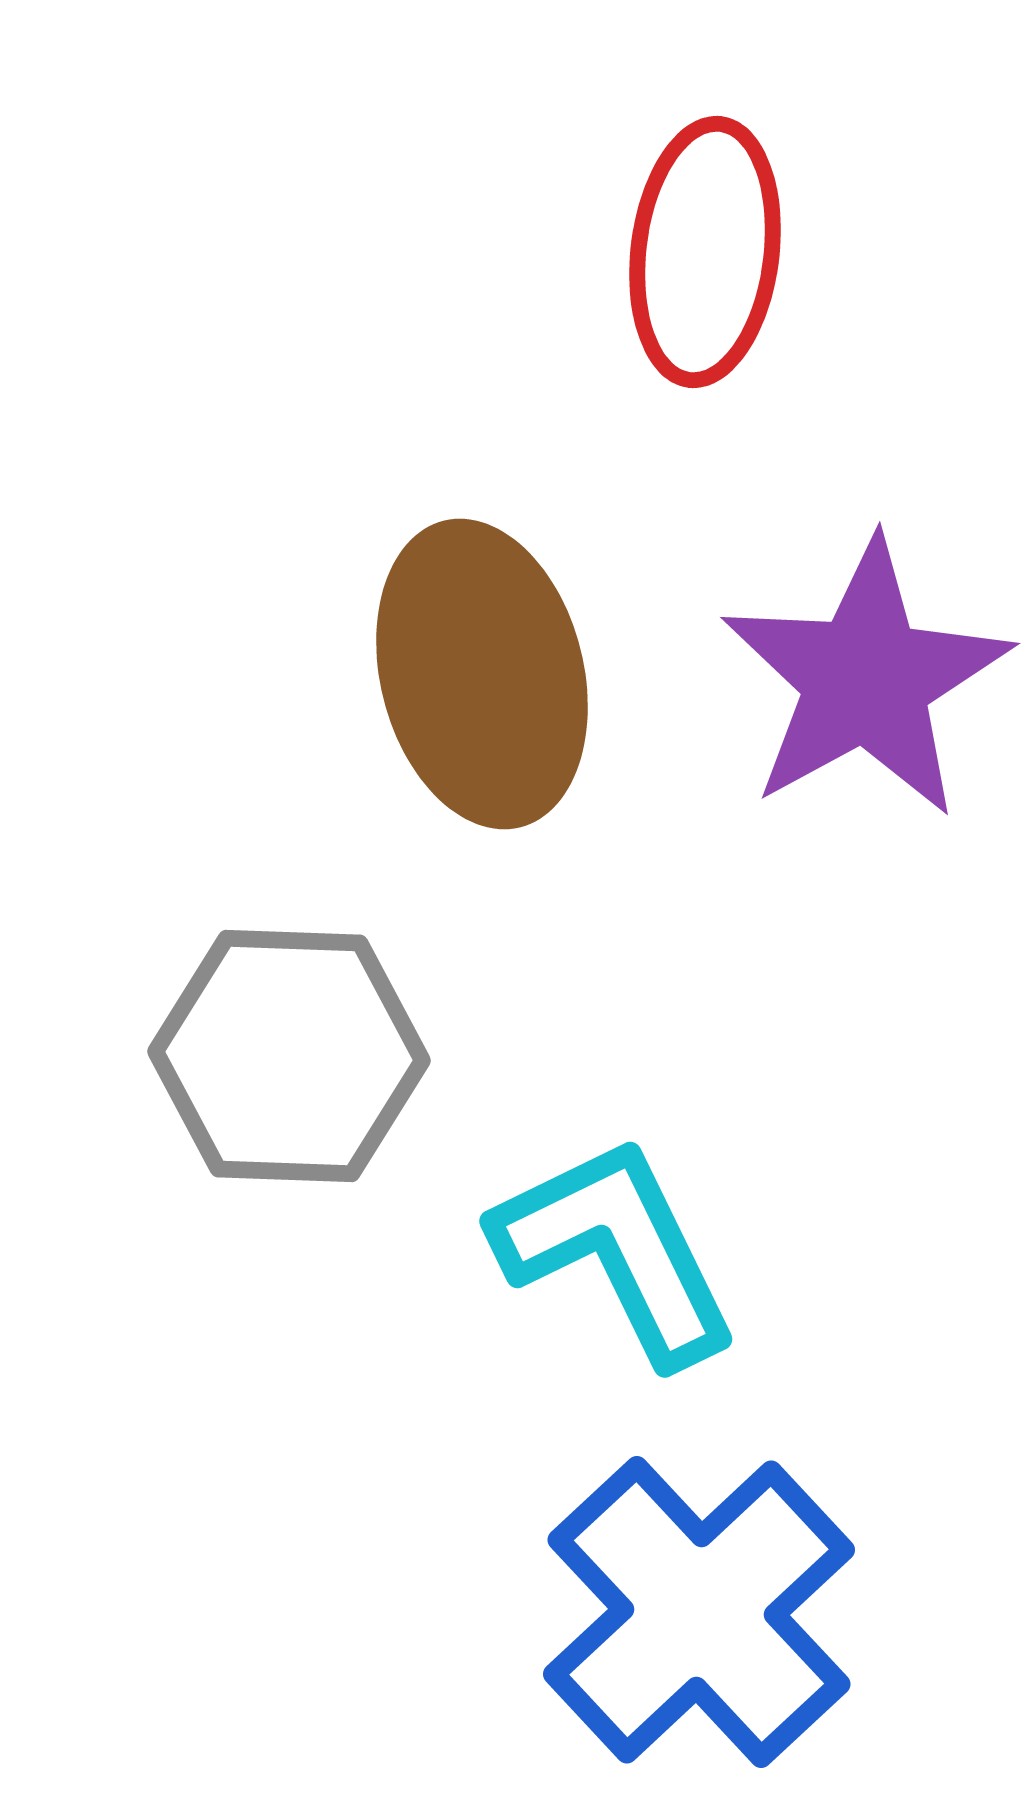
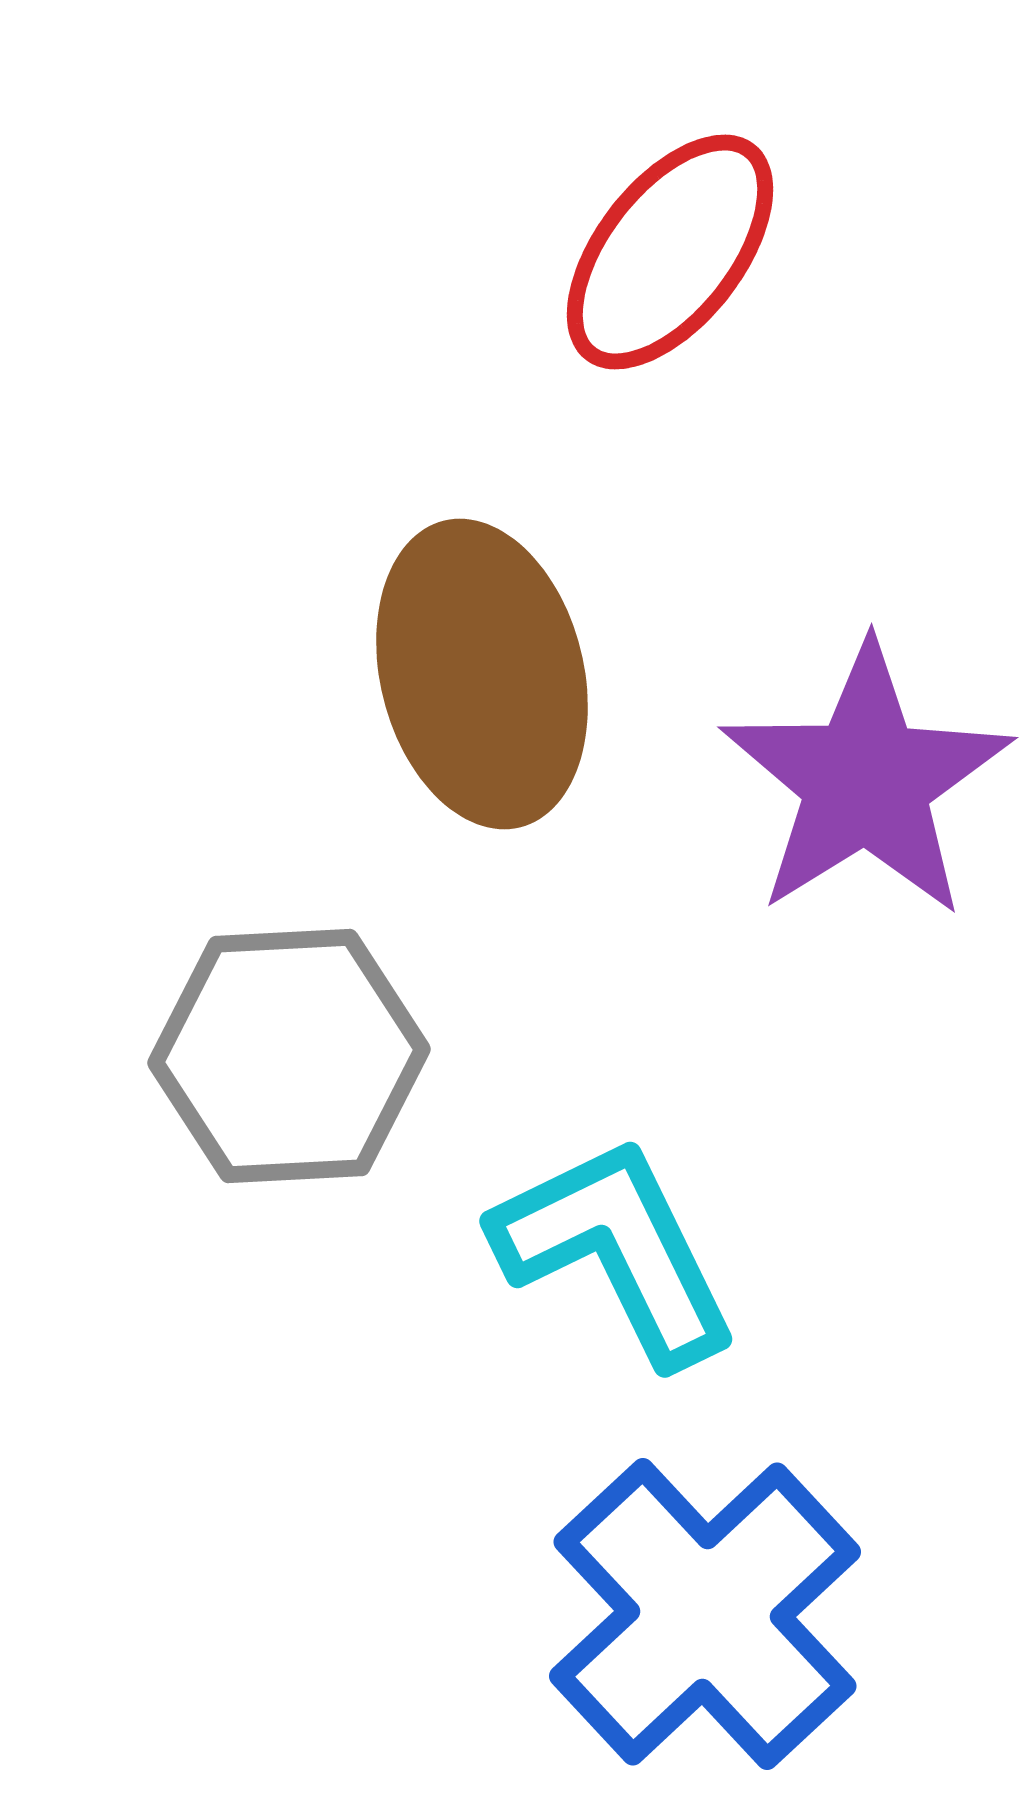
red ellipse: moved 35 px left; rotated 31 degrees clockwise
purple star: moved 102 px down; rotated 3 degrees counterclockwise
gray hexagon: rotated 5 degrees counterclockwise
blue cross: moved 6 px right, 2 px down
